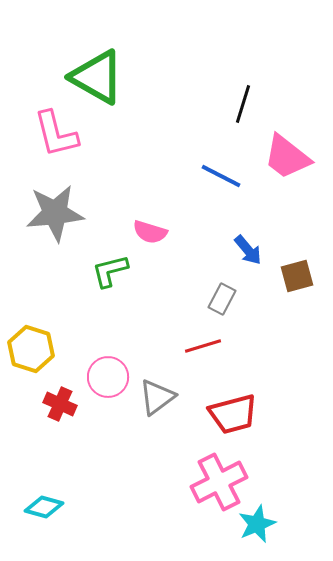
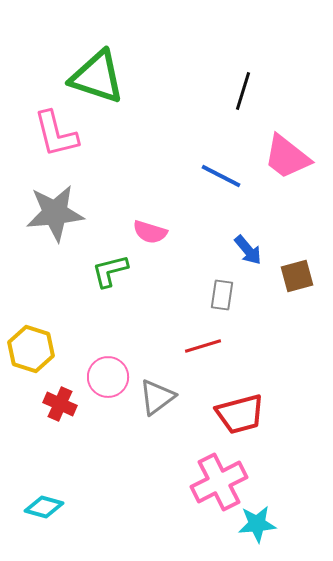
green triangle: rotated 12 degrees counterclockwise
black line: moved 13 px up
gray rectangle: moved 4 px up; rotated 20 degrees counterclockwise
red trapezoid: moved 7 px right
cyan star: rotated 18 degrees clockwise
